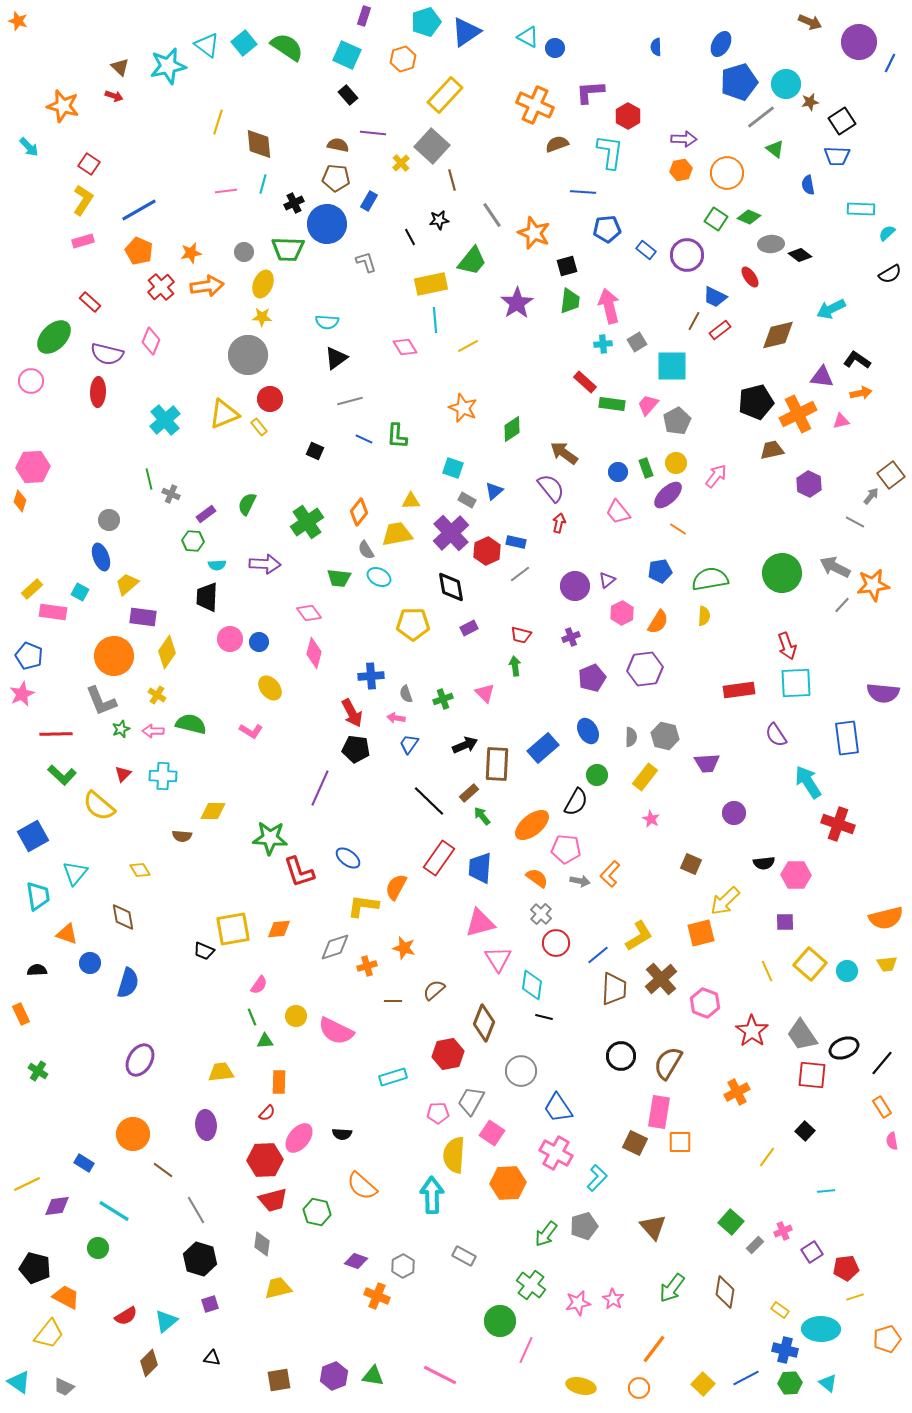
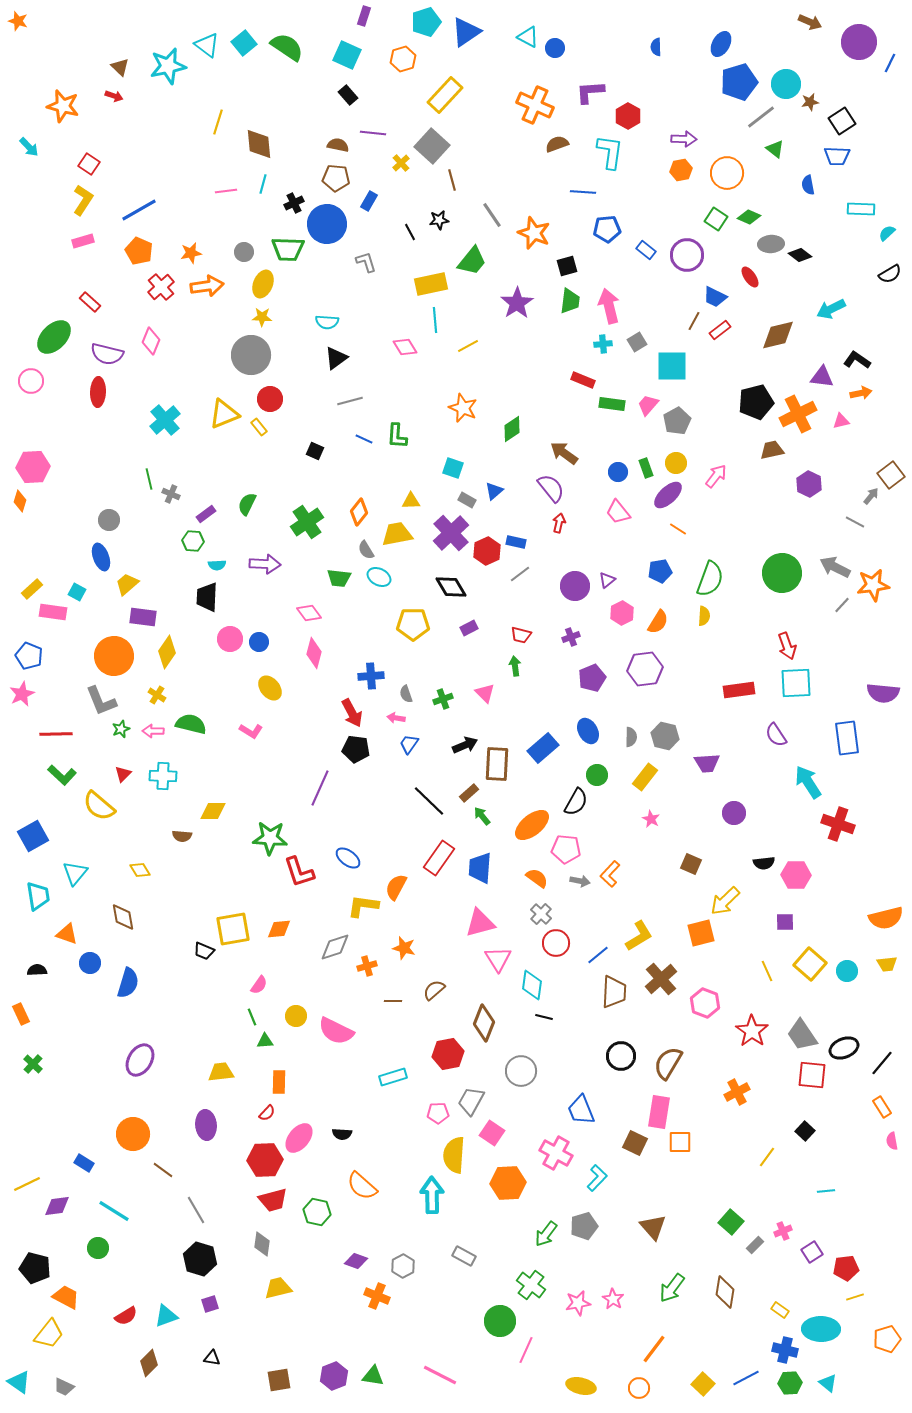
black line at (410, 237): moved 5 px up
gray circle at (248, 355): moved 3 px right
red rectangle at (585, 382): moved 2 px left, 2 px up; rotated 20 degrees counterclockwise
green semicircle at (710, 579): rotated 120 degrees clockwise
black diamond at (451, 587): rotated 20 degrees counterclockwise
cyan square at (80, 592): moved 3 px left
brown trapezoid at (614, 989): moved 3 px down
green cross at (38, 1071): moved 5 px left, 7 px up; rotated 12 degrees clockwise
blue trapezoid at (558, 1108): moved 23 px right, 2 px down; rotated 12 degrees clockwise
cyan triangle at (166, 1321): moved 5 px up; rotated 20 degrees clockwise
